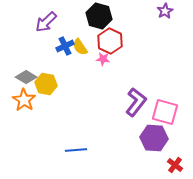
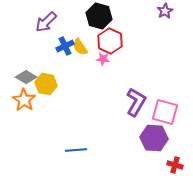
purple L-shape: rotated 8 degrees counterclockwise
red cross: rotated 21 degrees counterclockwise
